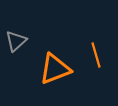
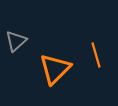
orange triangle: rotated 24 degrees counterclockwise
